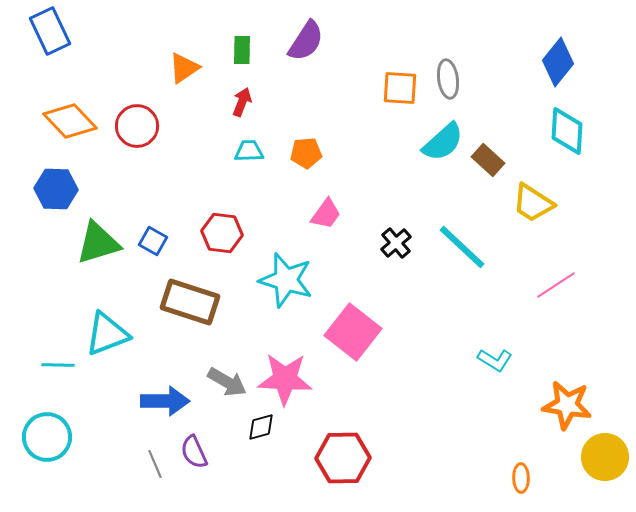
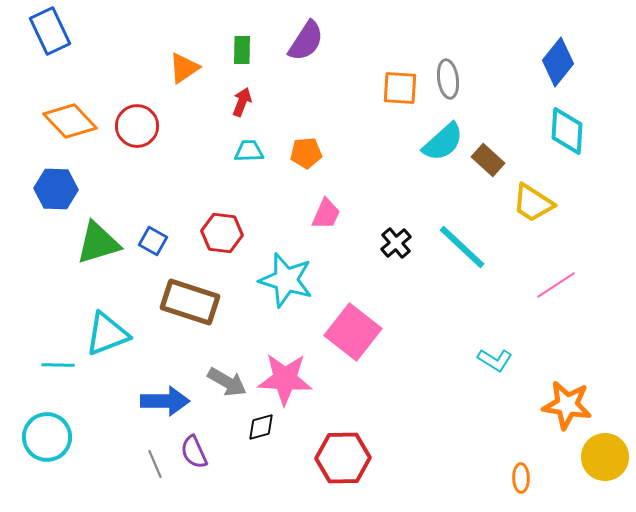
pink trapezoid at (326, 214): rotated 12 degrees counterclockwise
